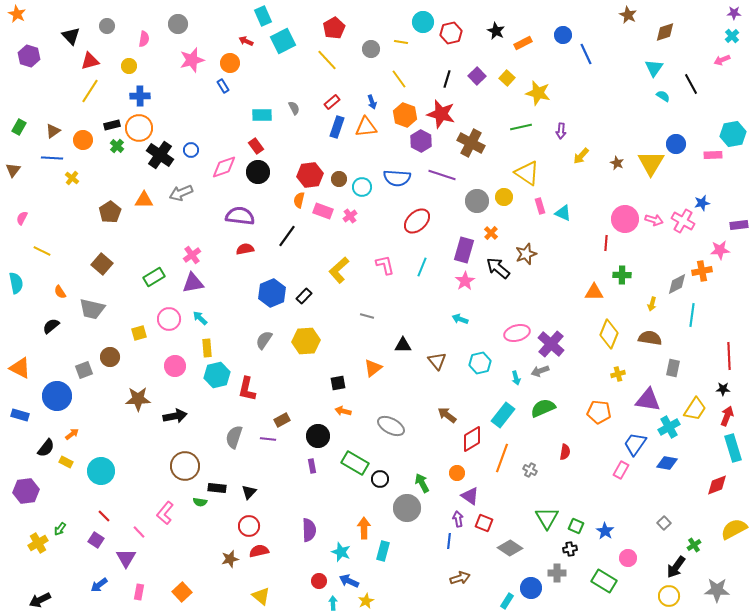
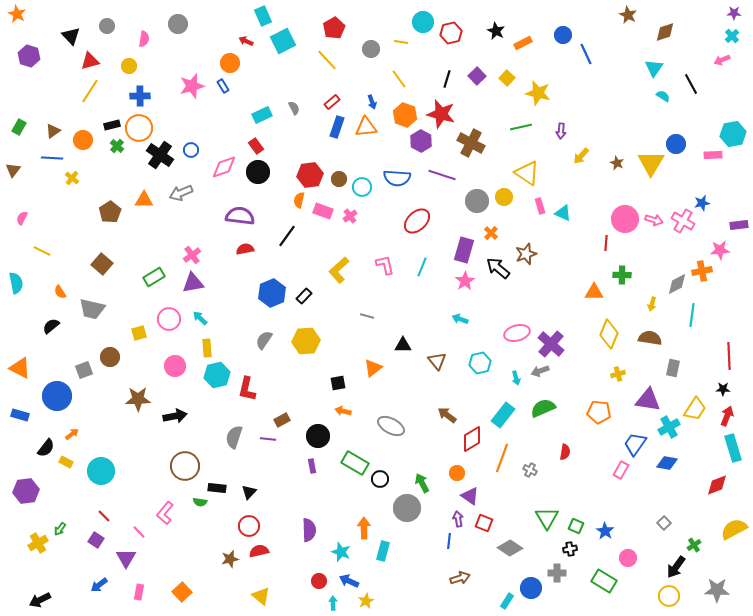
pink star at (192, 60): moved 26 px down
cyan rectangle at (262, 115): rotated 24 degrees counterclockwise
